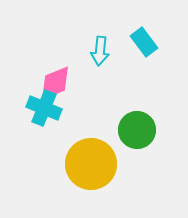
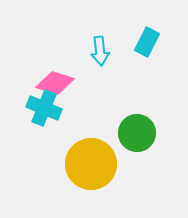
cyan rectangle: moved 3 px right; rotated 64 degrees clockwise
cyan arrow: rotated 12 degrees counterclockwise
pink diamond: rotated 39 degrees clockwise
green circle: moved 3 px down
